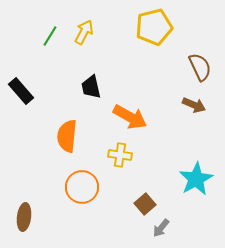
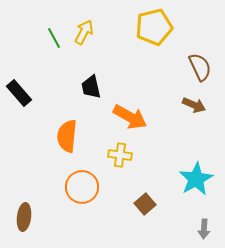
green line: moved 4 px right, 2 px down; rotated 60 degrees counterclockwise
black rectangle: moved 2 px left, 2 px down
gray arrow: moved 43 px right, 1 px down; rotated 36 degrees counterclockwise
